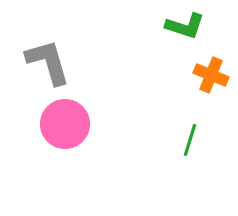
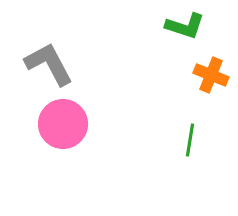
gray L-shape: moved 1 px right, 2 px down; rotated 12 degrees counterclockwise
pink circle: moved 2 px left
green line: rotated 8 degrees counterclockwise
